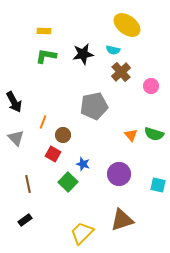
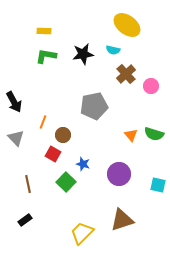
brown cross: moved 5 px right, 2 px down
green square: moved 2 px left
